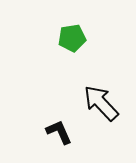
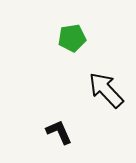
black arrow: moved 5 px right, 13 px up
